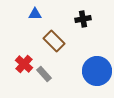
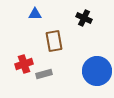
black cross: moved 1 px right, 1 px up; rotated 35 degrees clockwise
brown rectangle: rotated 35 degrees clockwise
red cross: rotated 30 degrees clockwise
gray rectangle: rotated 63 degrees counterclockwise
